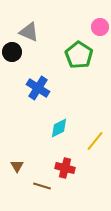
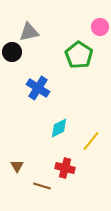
gray triangle: rotated 35 degrees counterclockwise
yellow line: moved 4 px left
